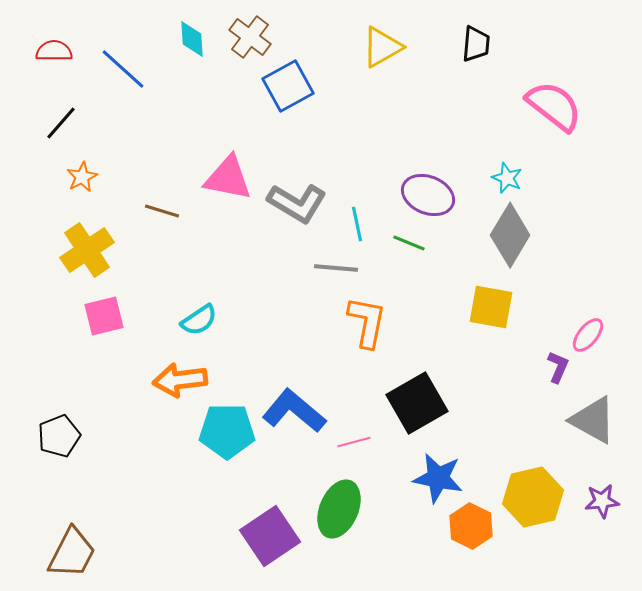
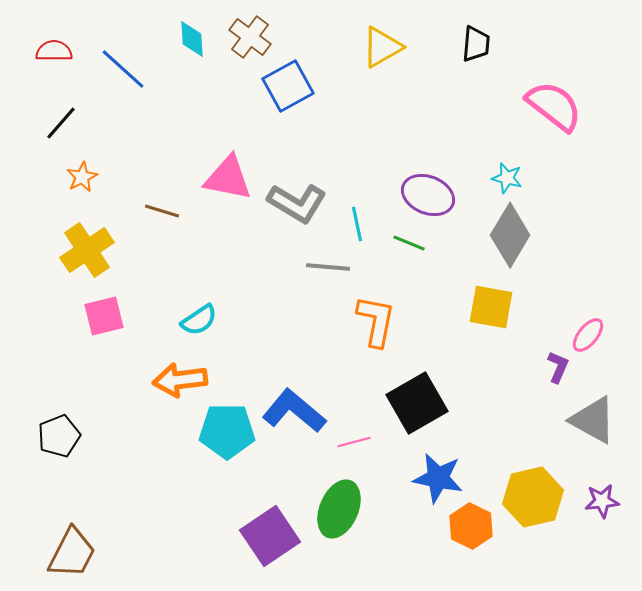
cyan star: rotated 8 degrees counterclockwise
gray line: moved 8 px left, 1 px up
orange L-shape: moved 9 px right, 1 px up
